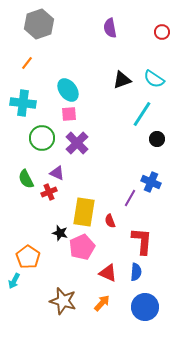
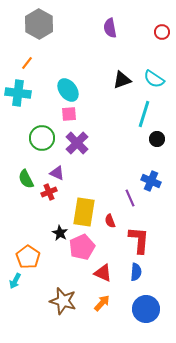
gray hexagon: rotated 12 degrees counterclockwise
cyan cross: moved 5 px left, 10 px up
cyan line: moved 2 px right; rotated 16 degrees counterclockwise
blue cross: moved 1 px up
purple line: rotated 54 degrees counterclockwise
black star: rotated 14 degrees clockwise
red L-shape: moved 3 px left, 1 px up
red triangle: moved 5 px left
cyan arrow: moved 1 px right
blue circle: moved 1 px right, 2 px down
